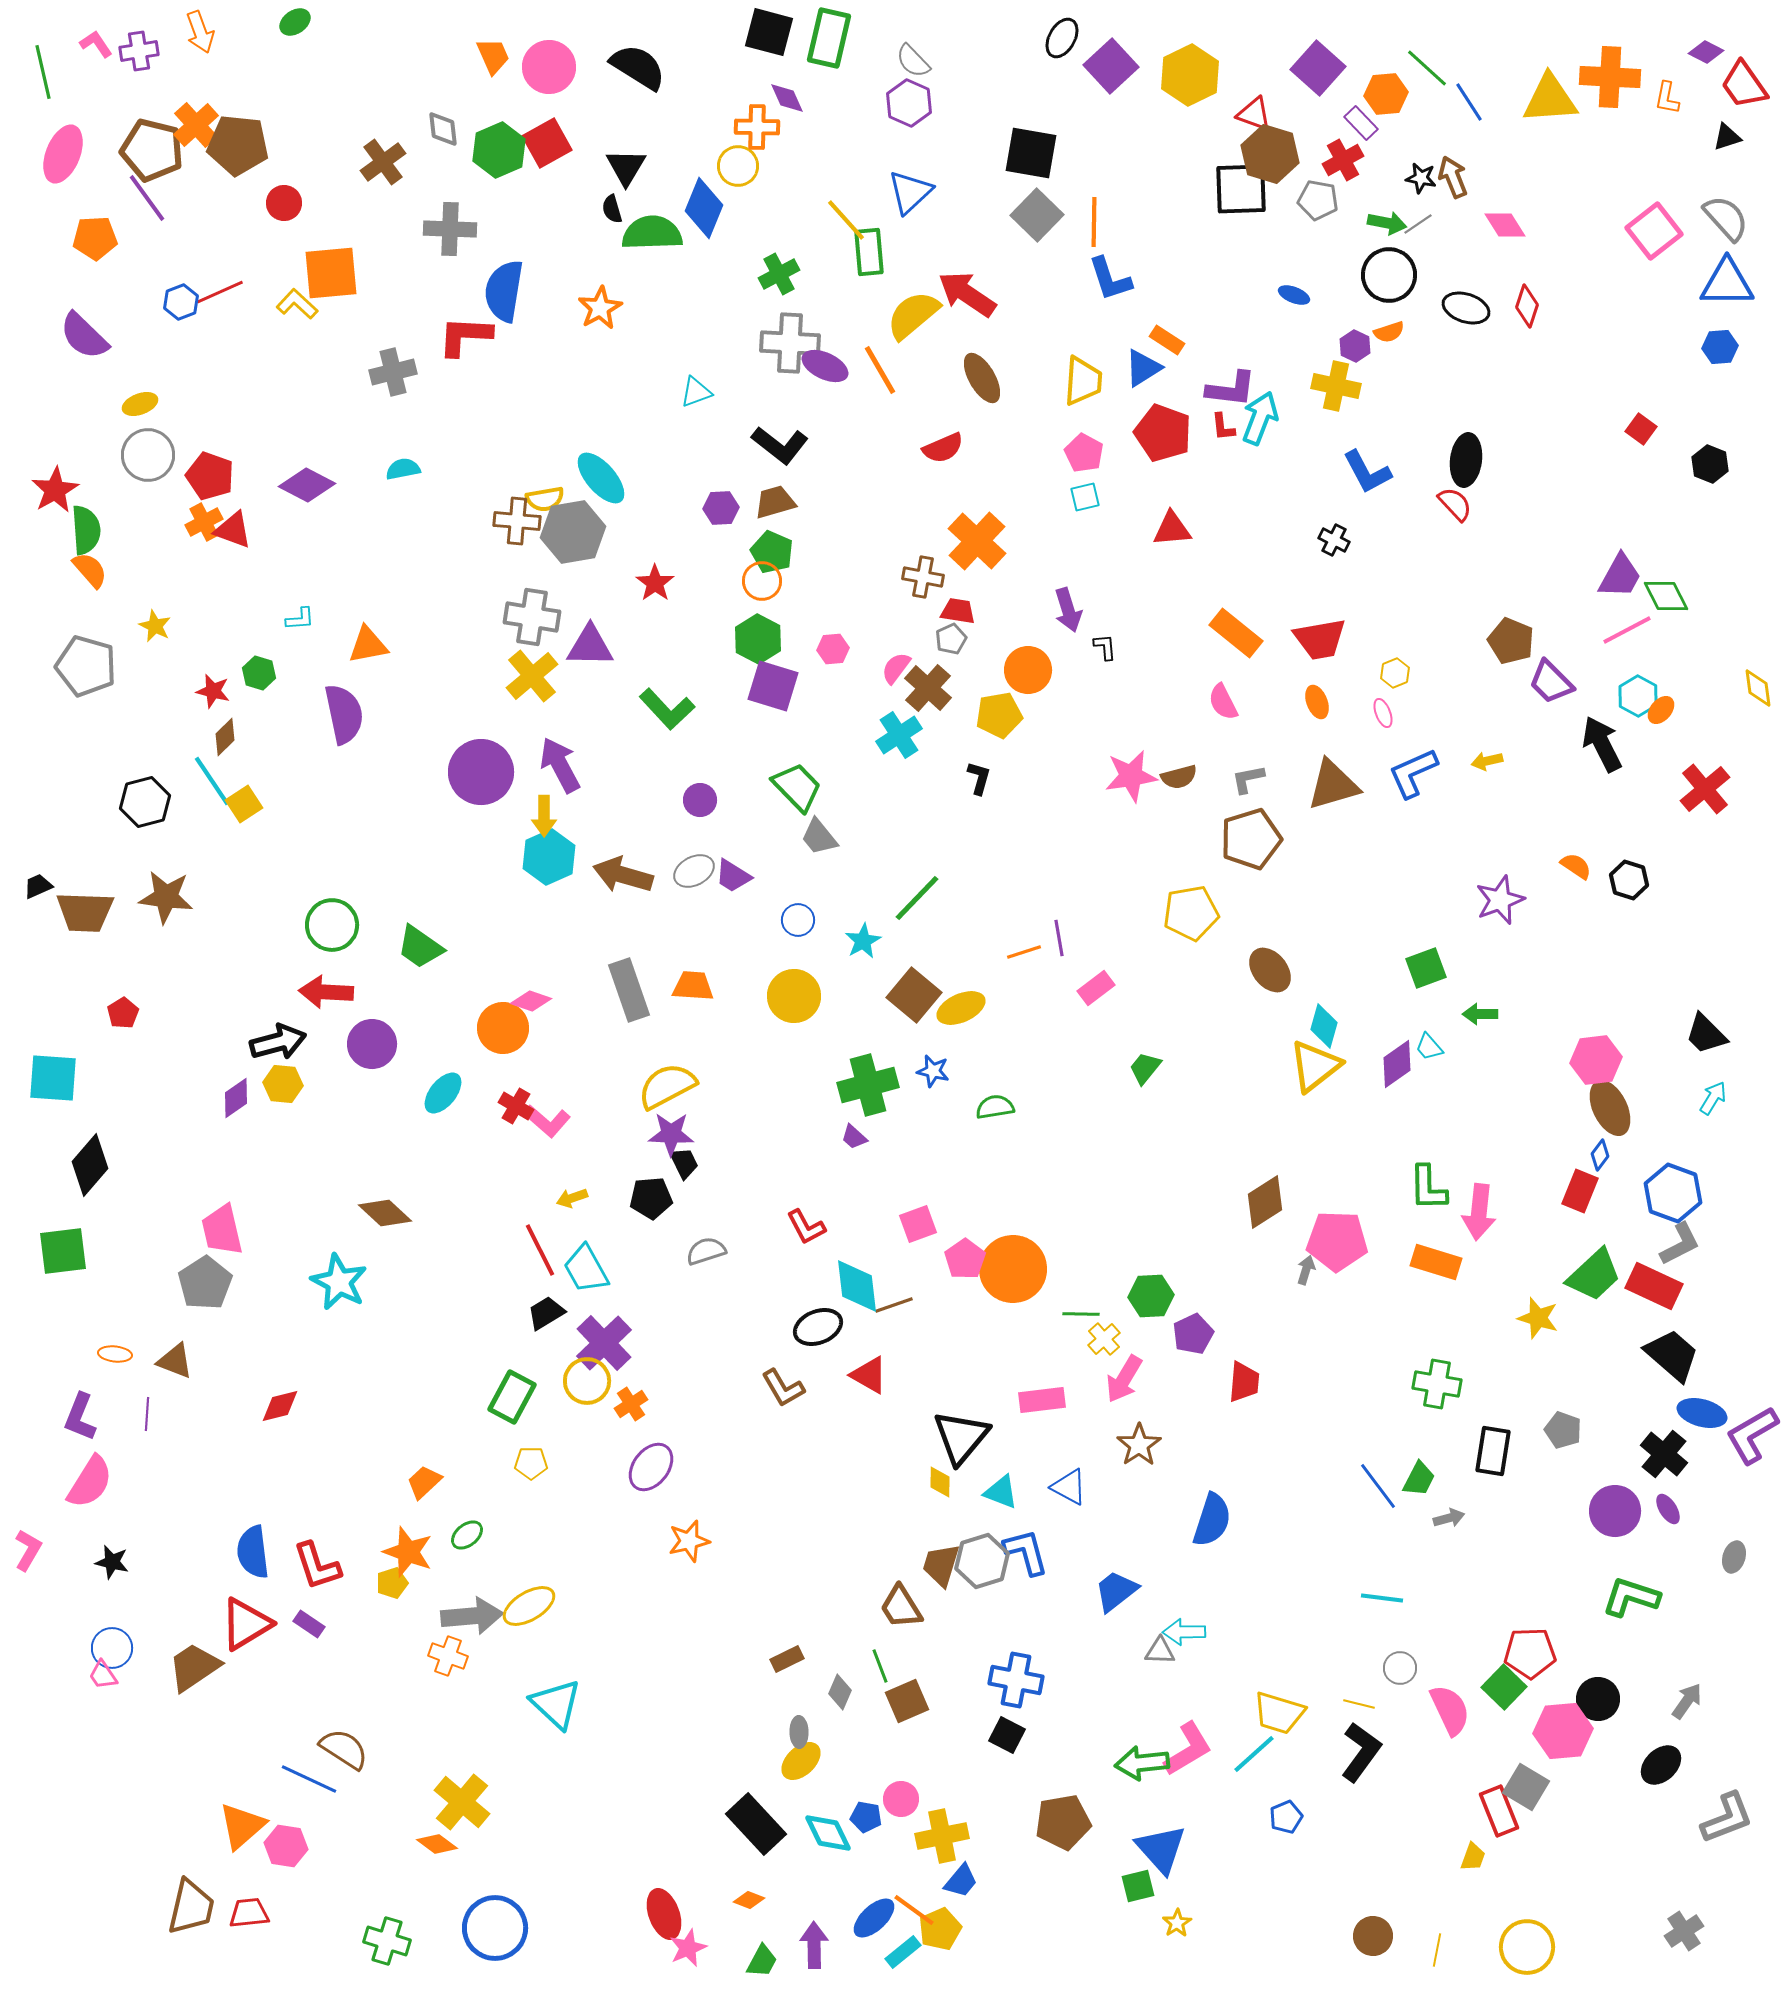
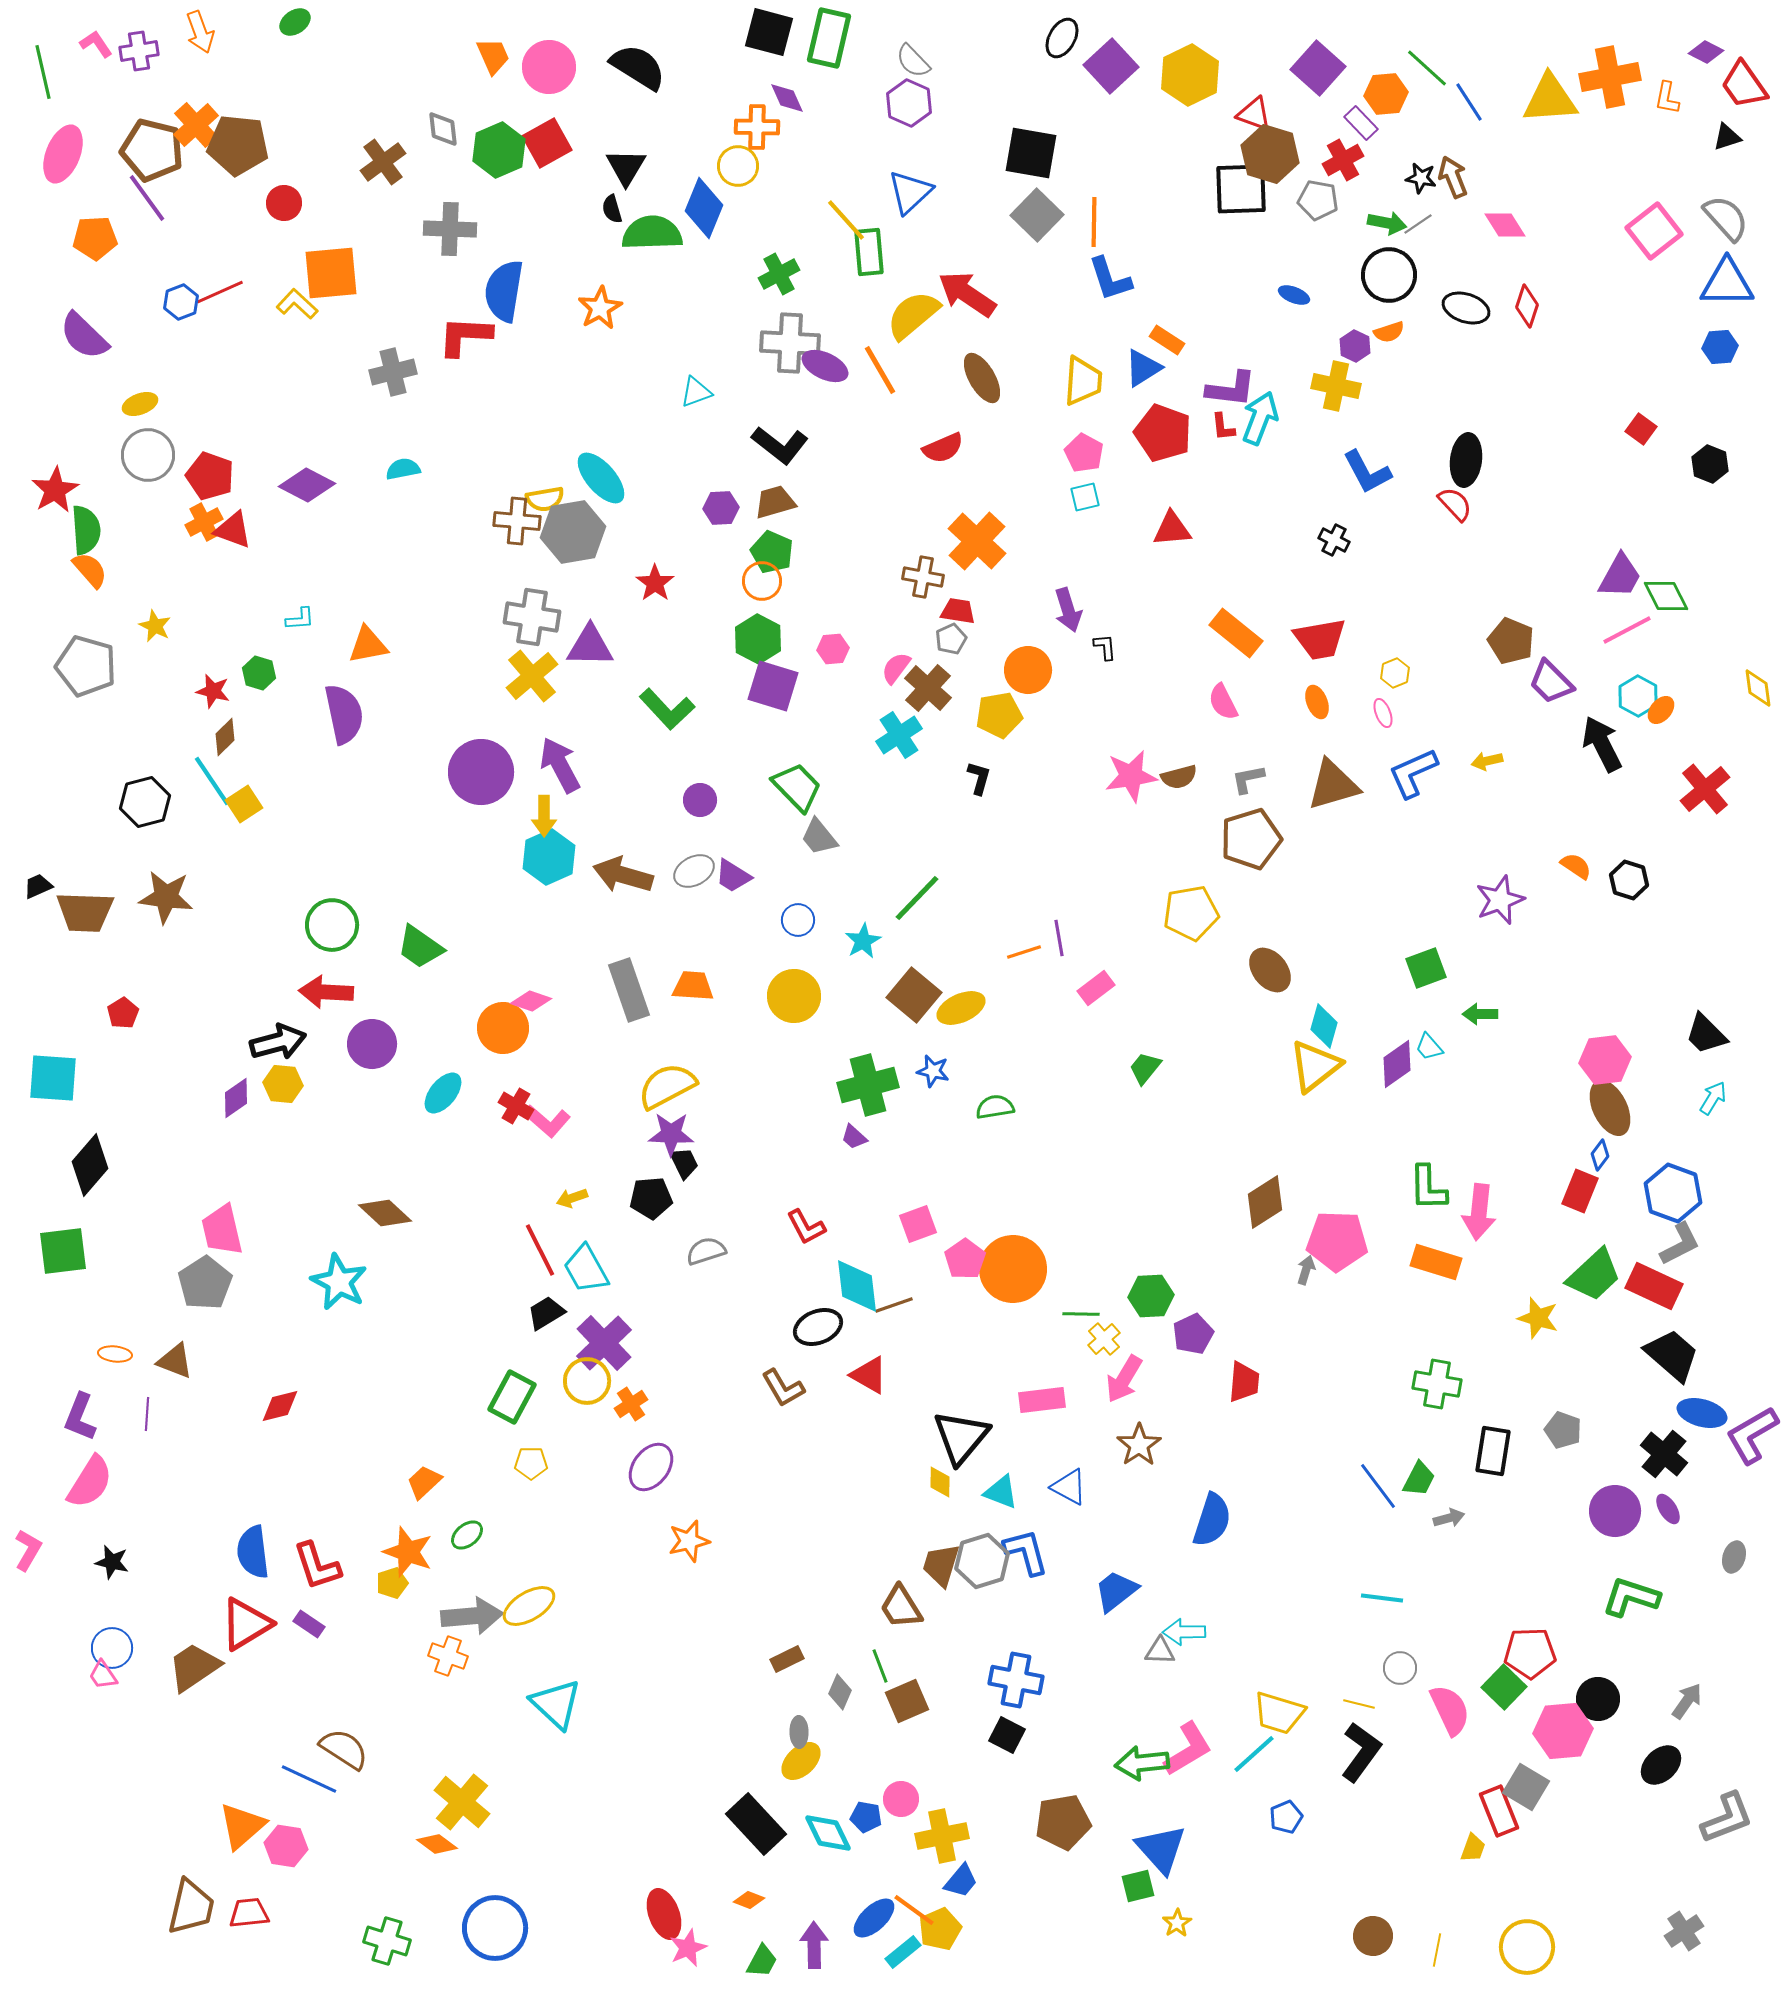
orange cross at (1610, 77): rotated 14 degrees counterclockwise
pink hexagon at (1596, 1060): moved 9 px right
yellow trapezoid at (1473, 1857): moved 9 px up
